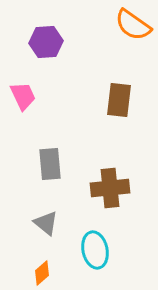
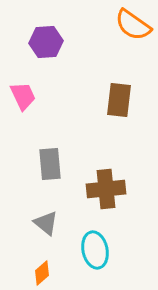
brown cross: moved 4 px left, 1 px down
